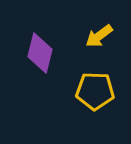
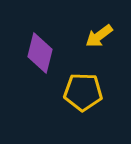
yellow pentagon: moved 12 px left, 1 px down
